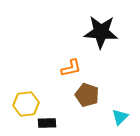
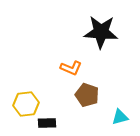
orange L-shape: rotated 35 degrees clockwise
cyan triangle: rotated 30 degrees clockwise
